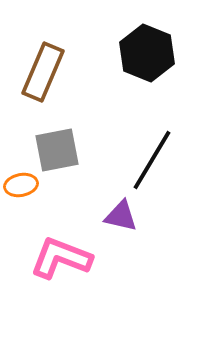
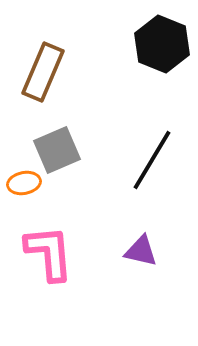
black hexagon: moved 15 px right, 9 px up
gray square: rotated 12 degrees counterclockwise
orange ellipse: moved 3 px right, 2 px up
purple triangle: moved 20 px right, 35 px down
pink L-shape: moved 12 px left, 5 px up; rotated 64 degrees clockwise
